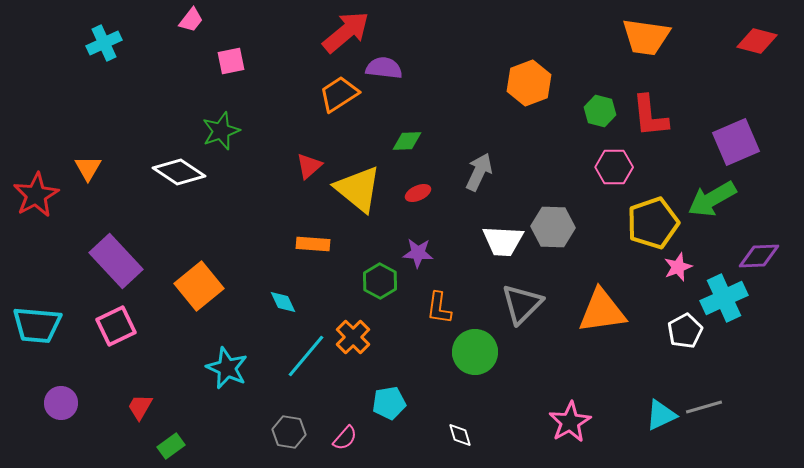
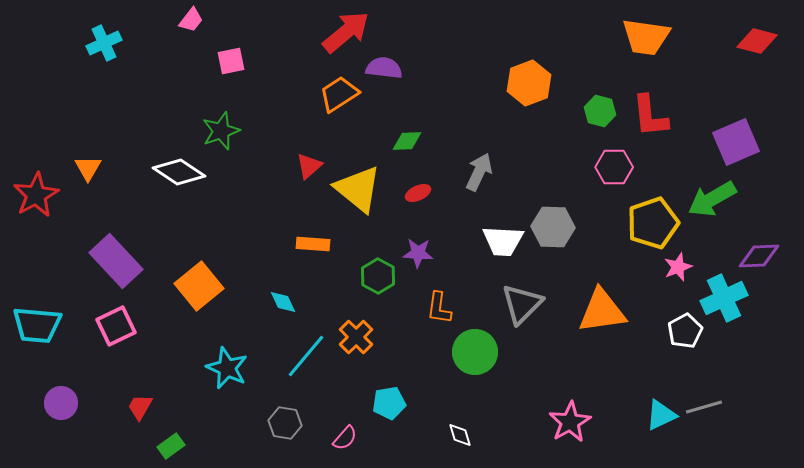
green hexagon at (380, 281): moved 2 px left, 5 px up
orange cross at (353, 337): moved 3 px right
gray hexagon at (289, 432): moved 4 px left, 9 px up
